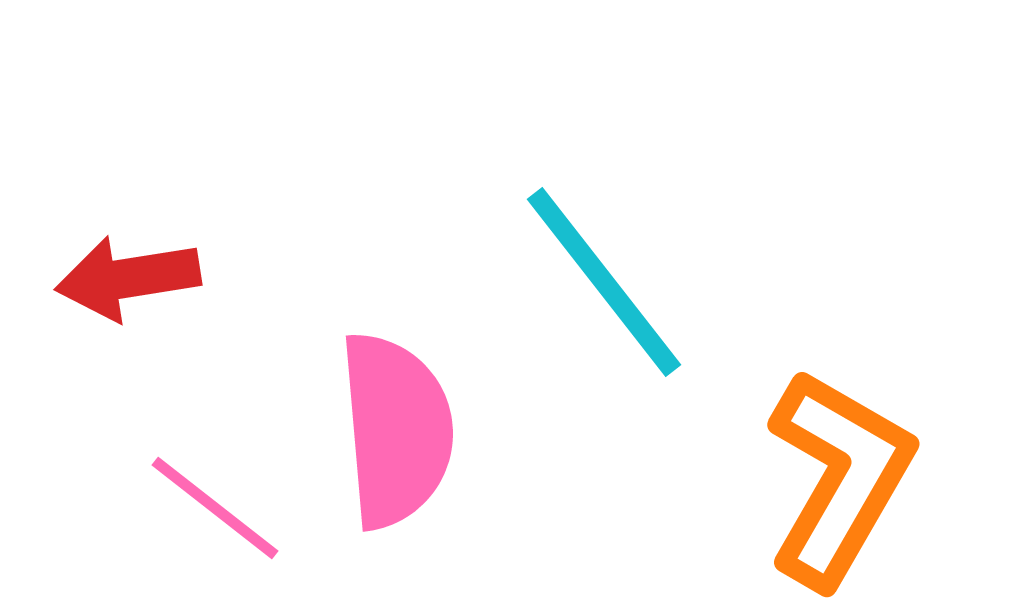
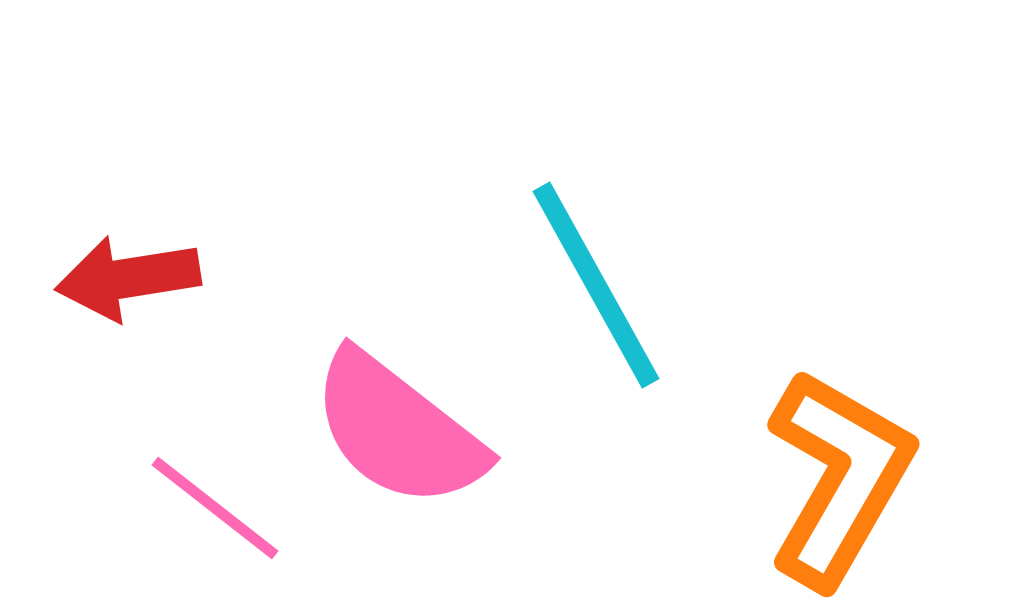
cyan line: moved 8 px left, 3 px down; rotated 9 degrees clockwise
pink semicircle: moved 2 px right; rotated 133 degrees clockwise
